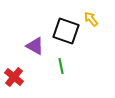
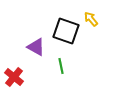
purple triangle: moved 1 px right, 1 px down
